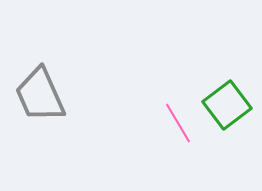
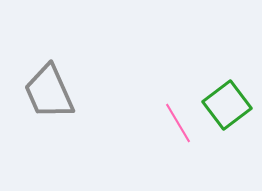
gray trapezoid: moved 9 px right, 3 px up
